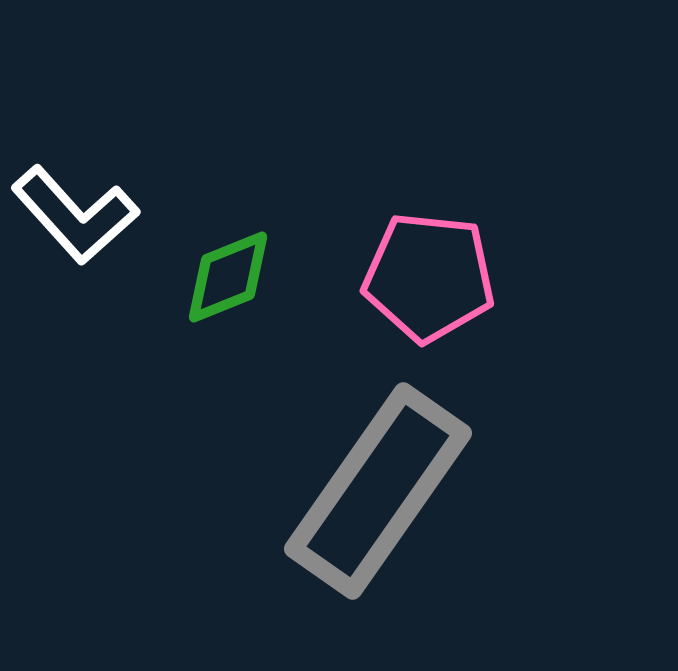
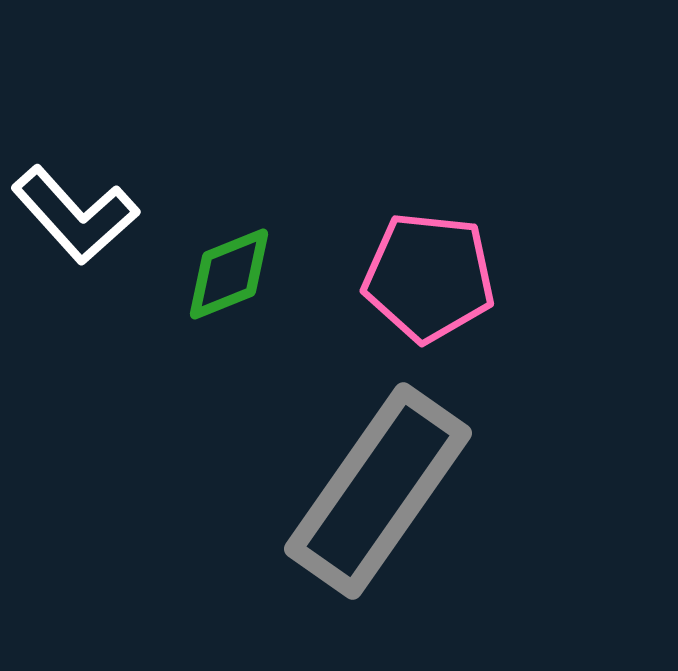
green diamond: moved 1 px right, 3 px up
